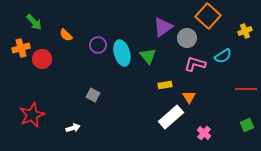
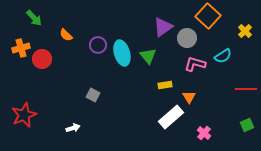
green arrow: moved 4 px up
yellow cross: rotated 24 degrees counterclockwise
red star: moved 8 px left
